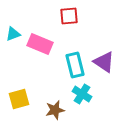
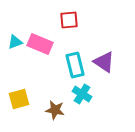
red square: moved 4 px down
cyan triangle: moved 2 px right, 8 px down
brown star: rotated 24 degrees clockwise
